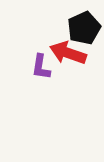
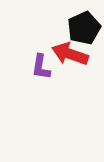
red arrow: moved 2 px right, 1 px down
